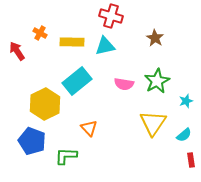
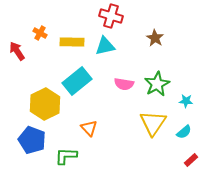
green star: moved 3 px down
cyan star: rotated 24 degrees clockwise
cyan semicircle: moved 3 px up
blue pentagon: moved 1 px up
red rectangle: rotated 56 degrees clockwise
